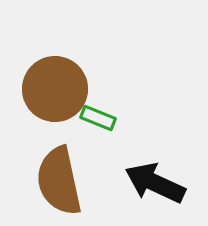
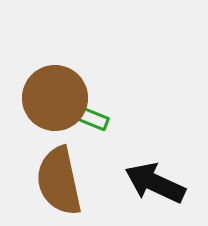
brown circle: moved 9 px down
green rectangle: moved 7 px left
